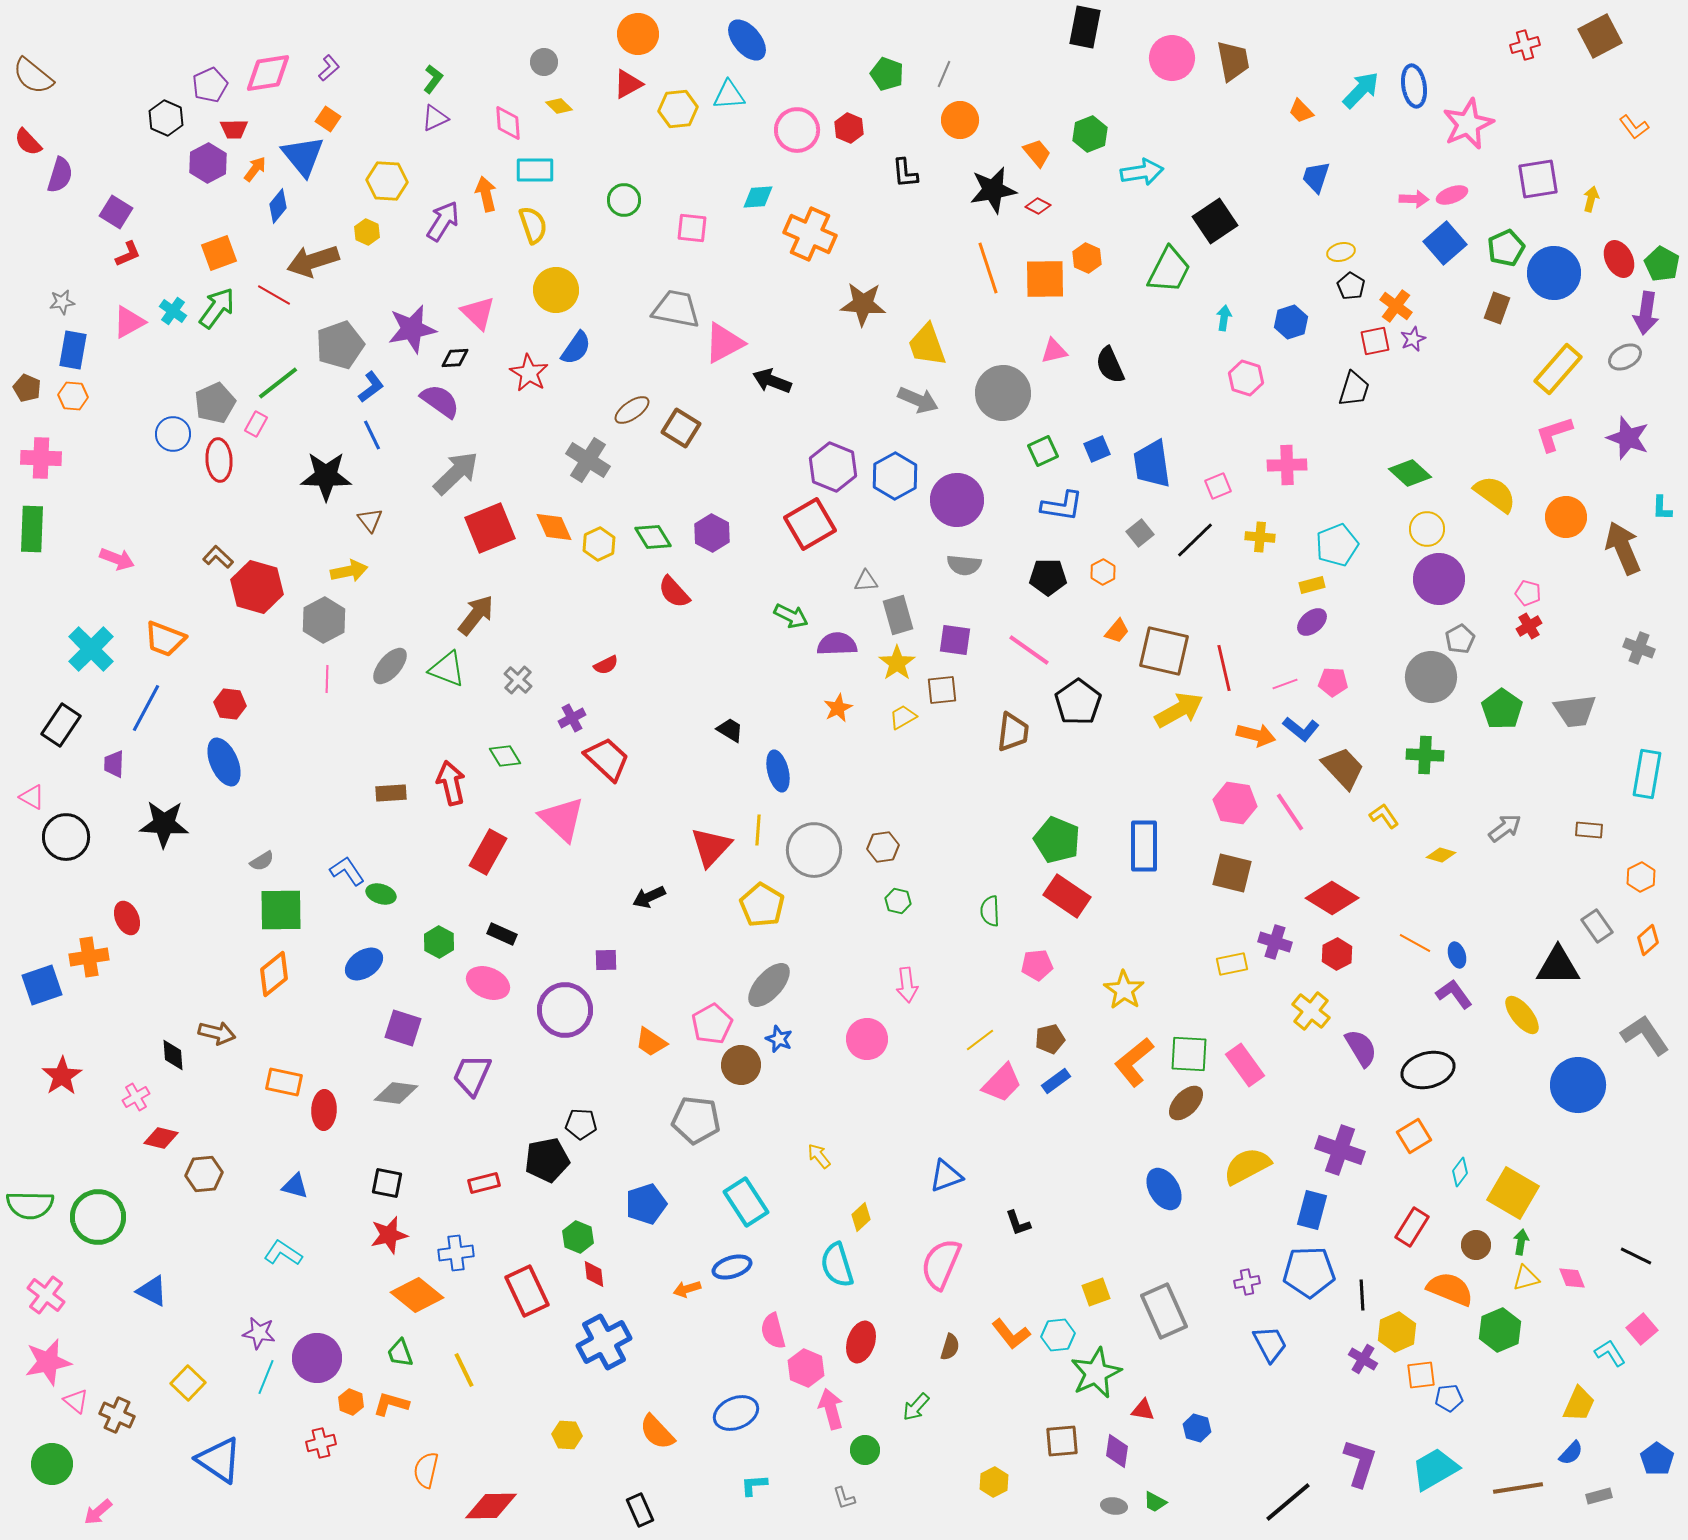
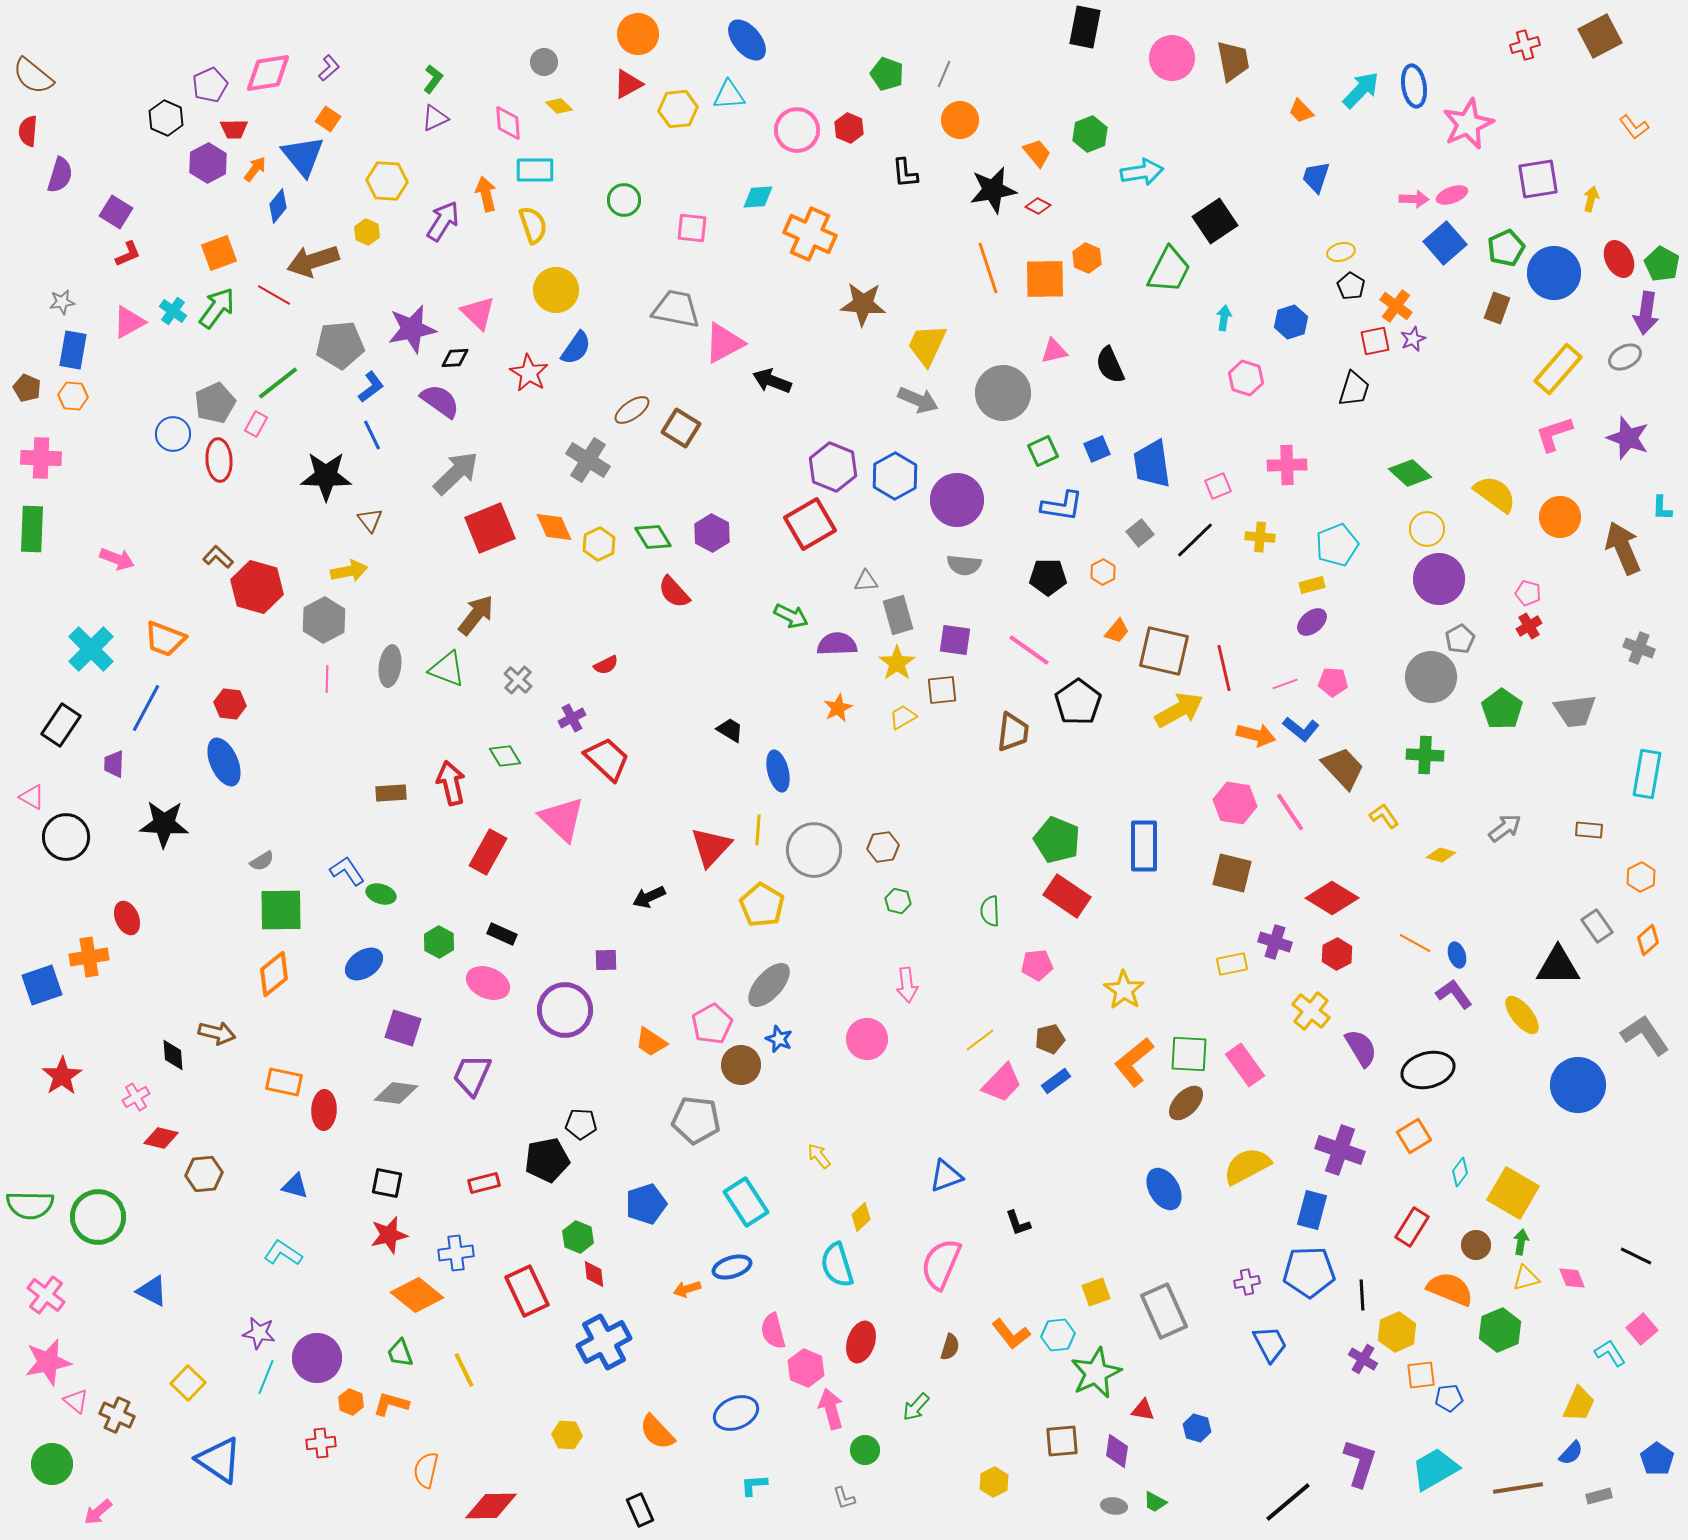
red semicircle at (28, 142): moved 11 px up; rotated 48 degrees clockwise
gray pentagon at (340, 345): rotated 15 degrees clockwise
yellow trapezoid at (927, 345): rotated 45 degrees clockwise
orange circle at (1566, 517): moved 6 px left
gray ellipse at (390, 666): rotated 33 degrees counterclockwise
red cross at (321, 1443): rotated 8 degrees clockwise
